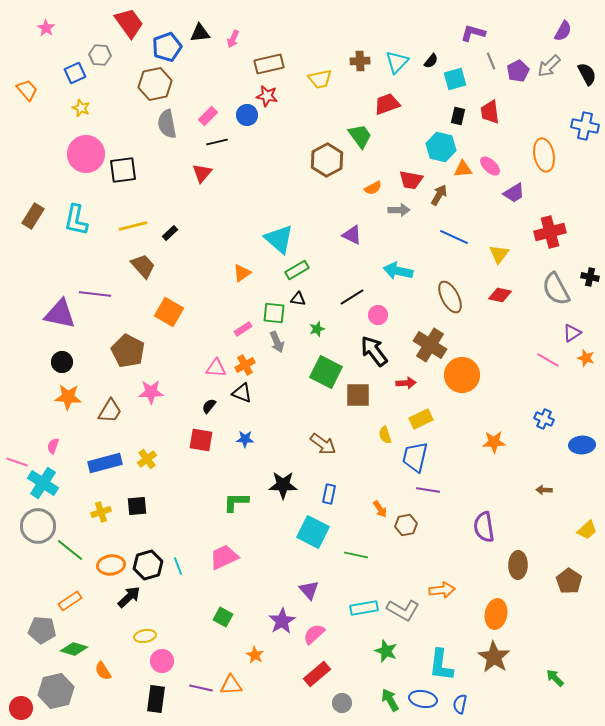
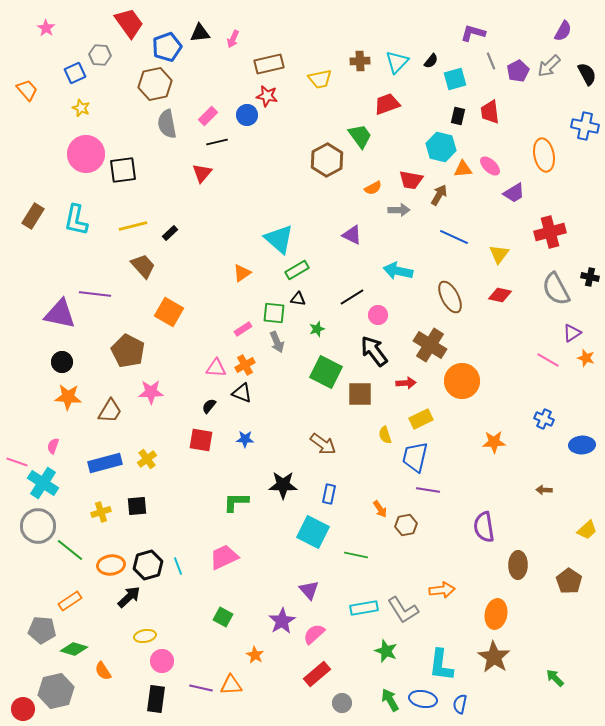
orange circle at (462, 375): moved 6 px down
brown square at (358, 395): moved 2 px right, 1 px up
gray L-shape at (403, 610): rotated 28 degrees clockwise
red circle at (21, 708): moved 2 px right, 1 px down
